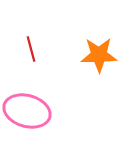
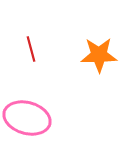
pink ellipse: moved 7 px down
